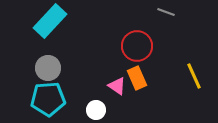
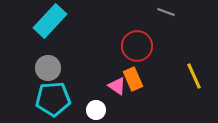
orange rectangle: moved 4 px left, 1 px down
cyan pentagon: moved 5 px right
